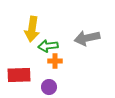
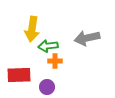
purple circle: moved 2 px left
